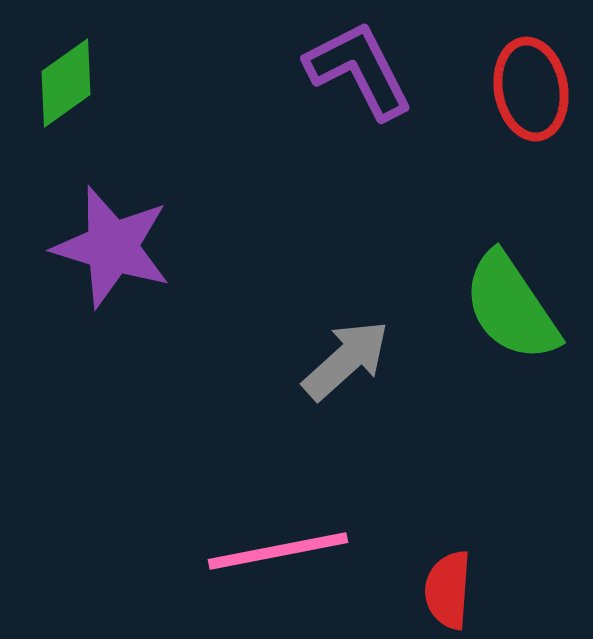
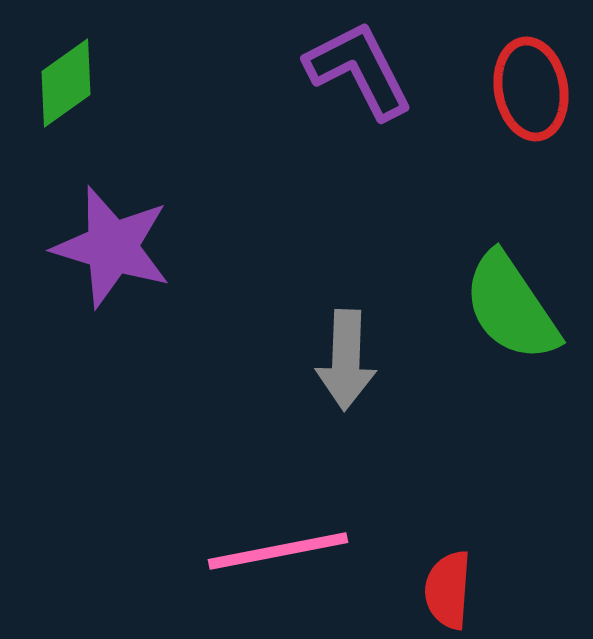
gray arrow: rotated 134 degrees clockwise
